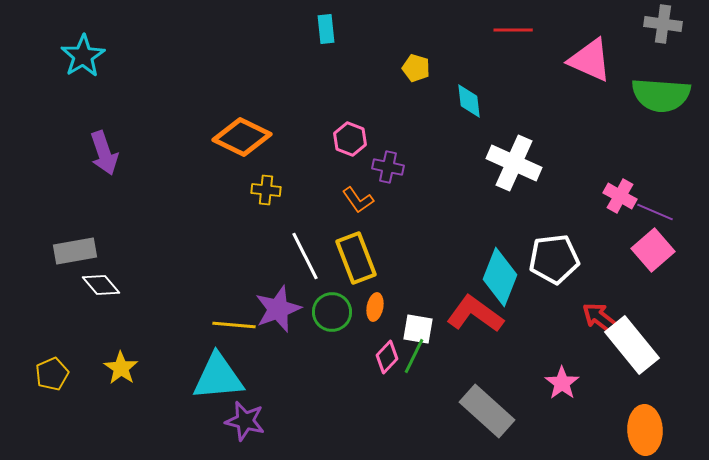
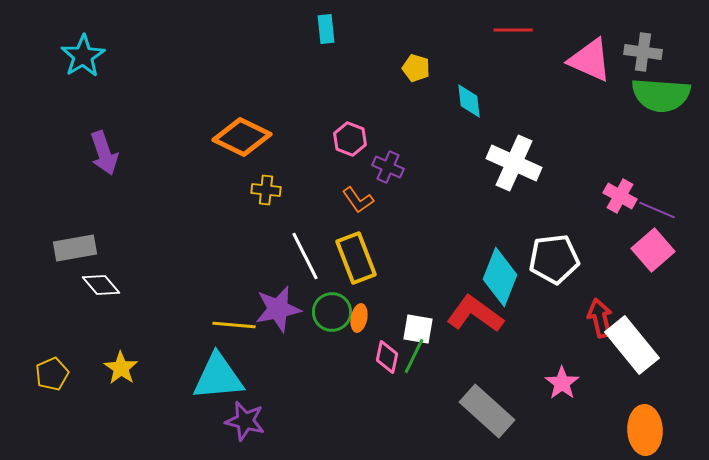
gray cross at (663, 24): moved 20 px left, 28 px down
purple cross at (388, 167): rotated 12 degrees clockwise
purple line at (655, 212): moved 2 px right, 2 px up
gray rectangle at (75, 251): moved 3 px up
orange ellipse at (375, 307): moved 16 px left, 11 px down
purple star at (278, 309): rotated 9 degrees clockwise
red arrow at (600, 318): rotated 39 degrees clockwise
pink diamond at (387, 357): rotated 32 degrees counterclockwise
